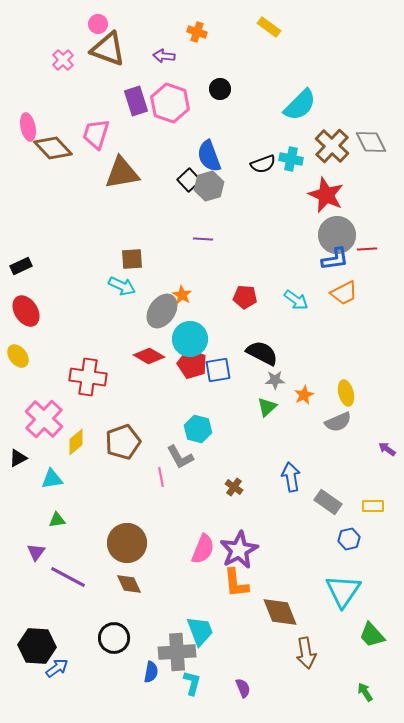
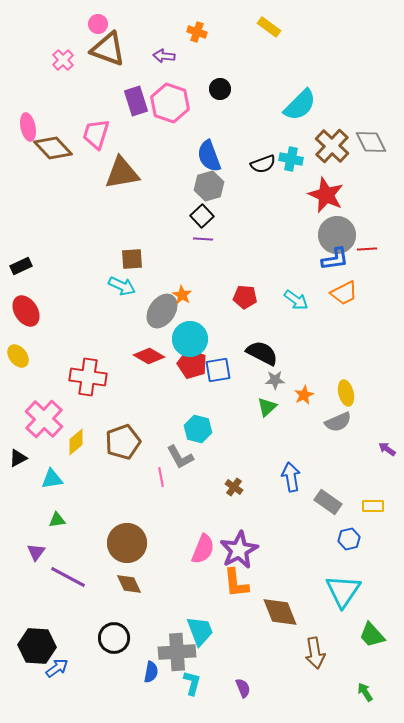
black square at (189, 180): moved 13 px right, 36 px down
brown arrow at (306, 653): moved 9 px right
